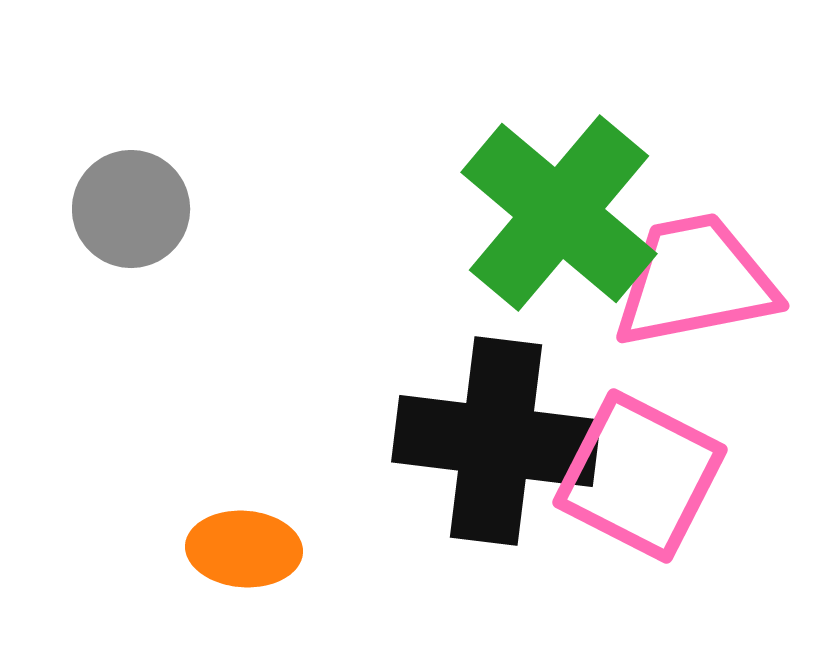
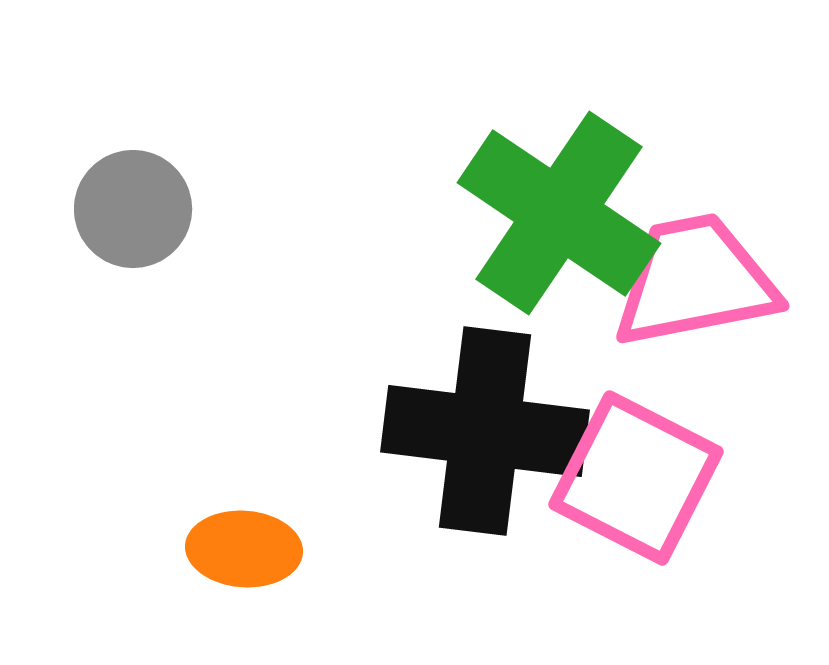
gray circle: moved 2 px right
green cross: rotated 6 degrees counterclockwise
black cross: moved 11 px left, 10 px up
pink square: moved 4 px left, 2 px down
